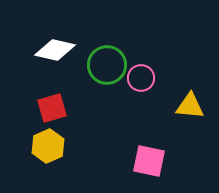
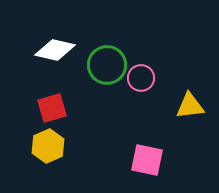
yellow triangle: rotated 12 degrees counterclockwise
pink square: moved 2 px left, 1 px up
